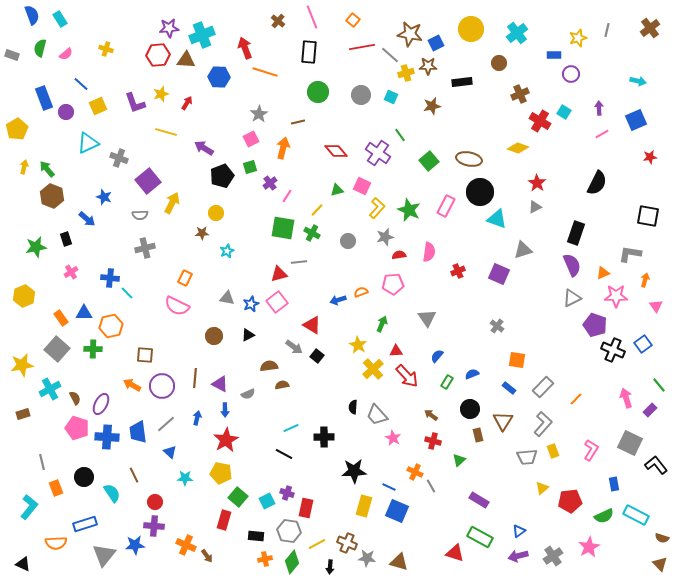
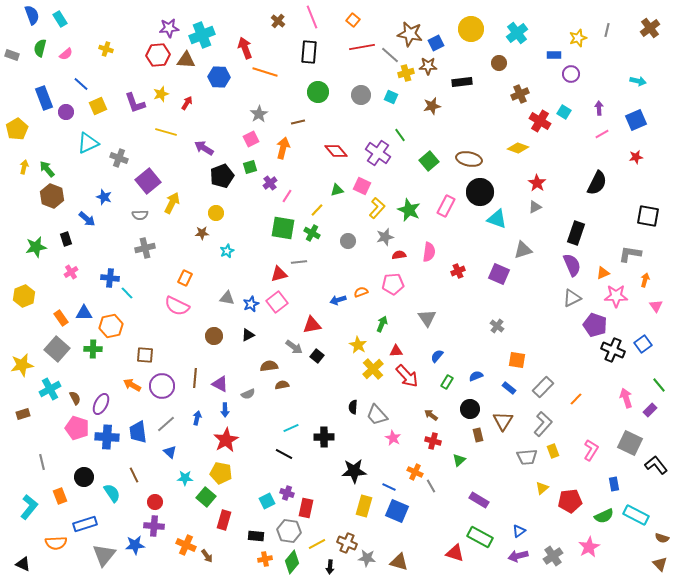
red star at (650, 157): moved 14 px left
red triangle at (312, 325): rotated 42 degrees counterclockwise
blue semicircle at (472, 374): moved 4 px right, 2 px down
orange rectangle at (56, 488): moved 4 px right, 8 px down
green square at (238, 497): moved 32 px left
